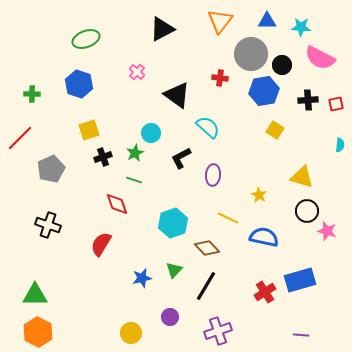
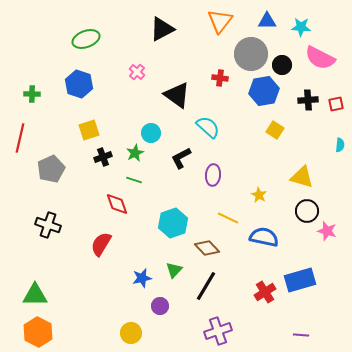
red line at (20, 138): rotated 32 degrees counterclockwise
purple circle at (170, 317): moved 10 px left, 11 px up
